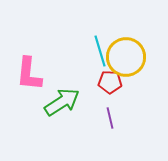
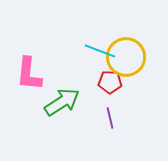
cyan line: rotated 52 degrees counterclockwise
